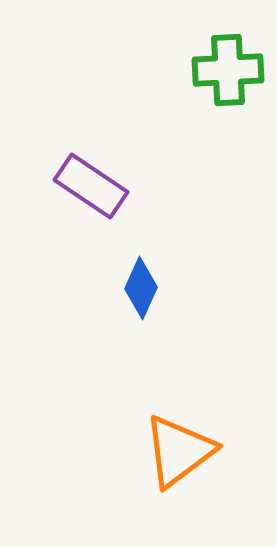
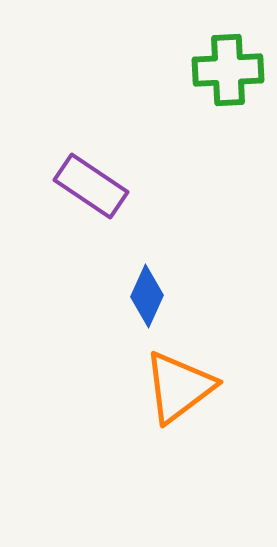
blue diamond: moved 6 px right, 8 px down
orange triangle: moved 64 px up
